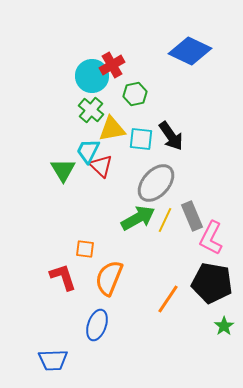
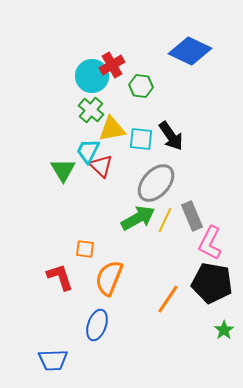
green hexagon: moved 6 px right, 8 px up; rotated 20 degrees clockwise
pink L-shape: moved 1 px left, 5 px down
red L-shape: moved 3 px left
green star: moved 4 px down
